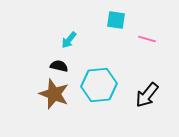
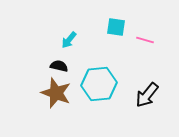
cyan square: moved 7 px down
pink line: moved 2 px left, 1 px down
cyan hexagon: moved 1 px up
brown star: moved 2 px right, 1 px up
